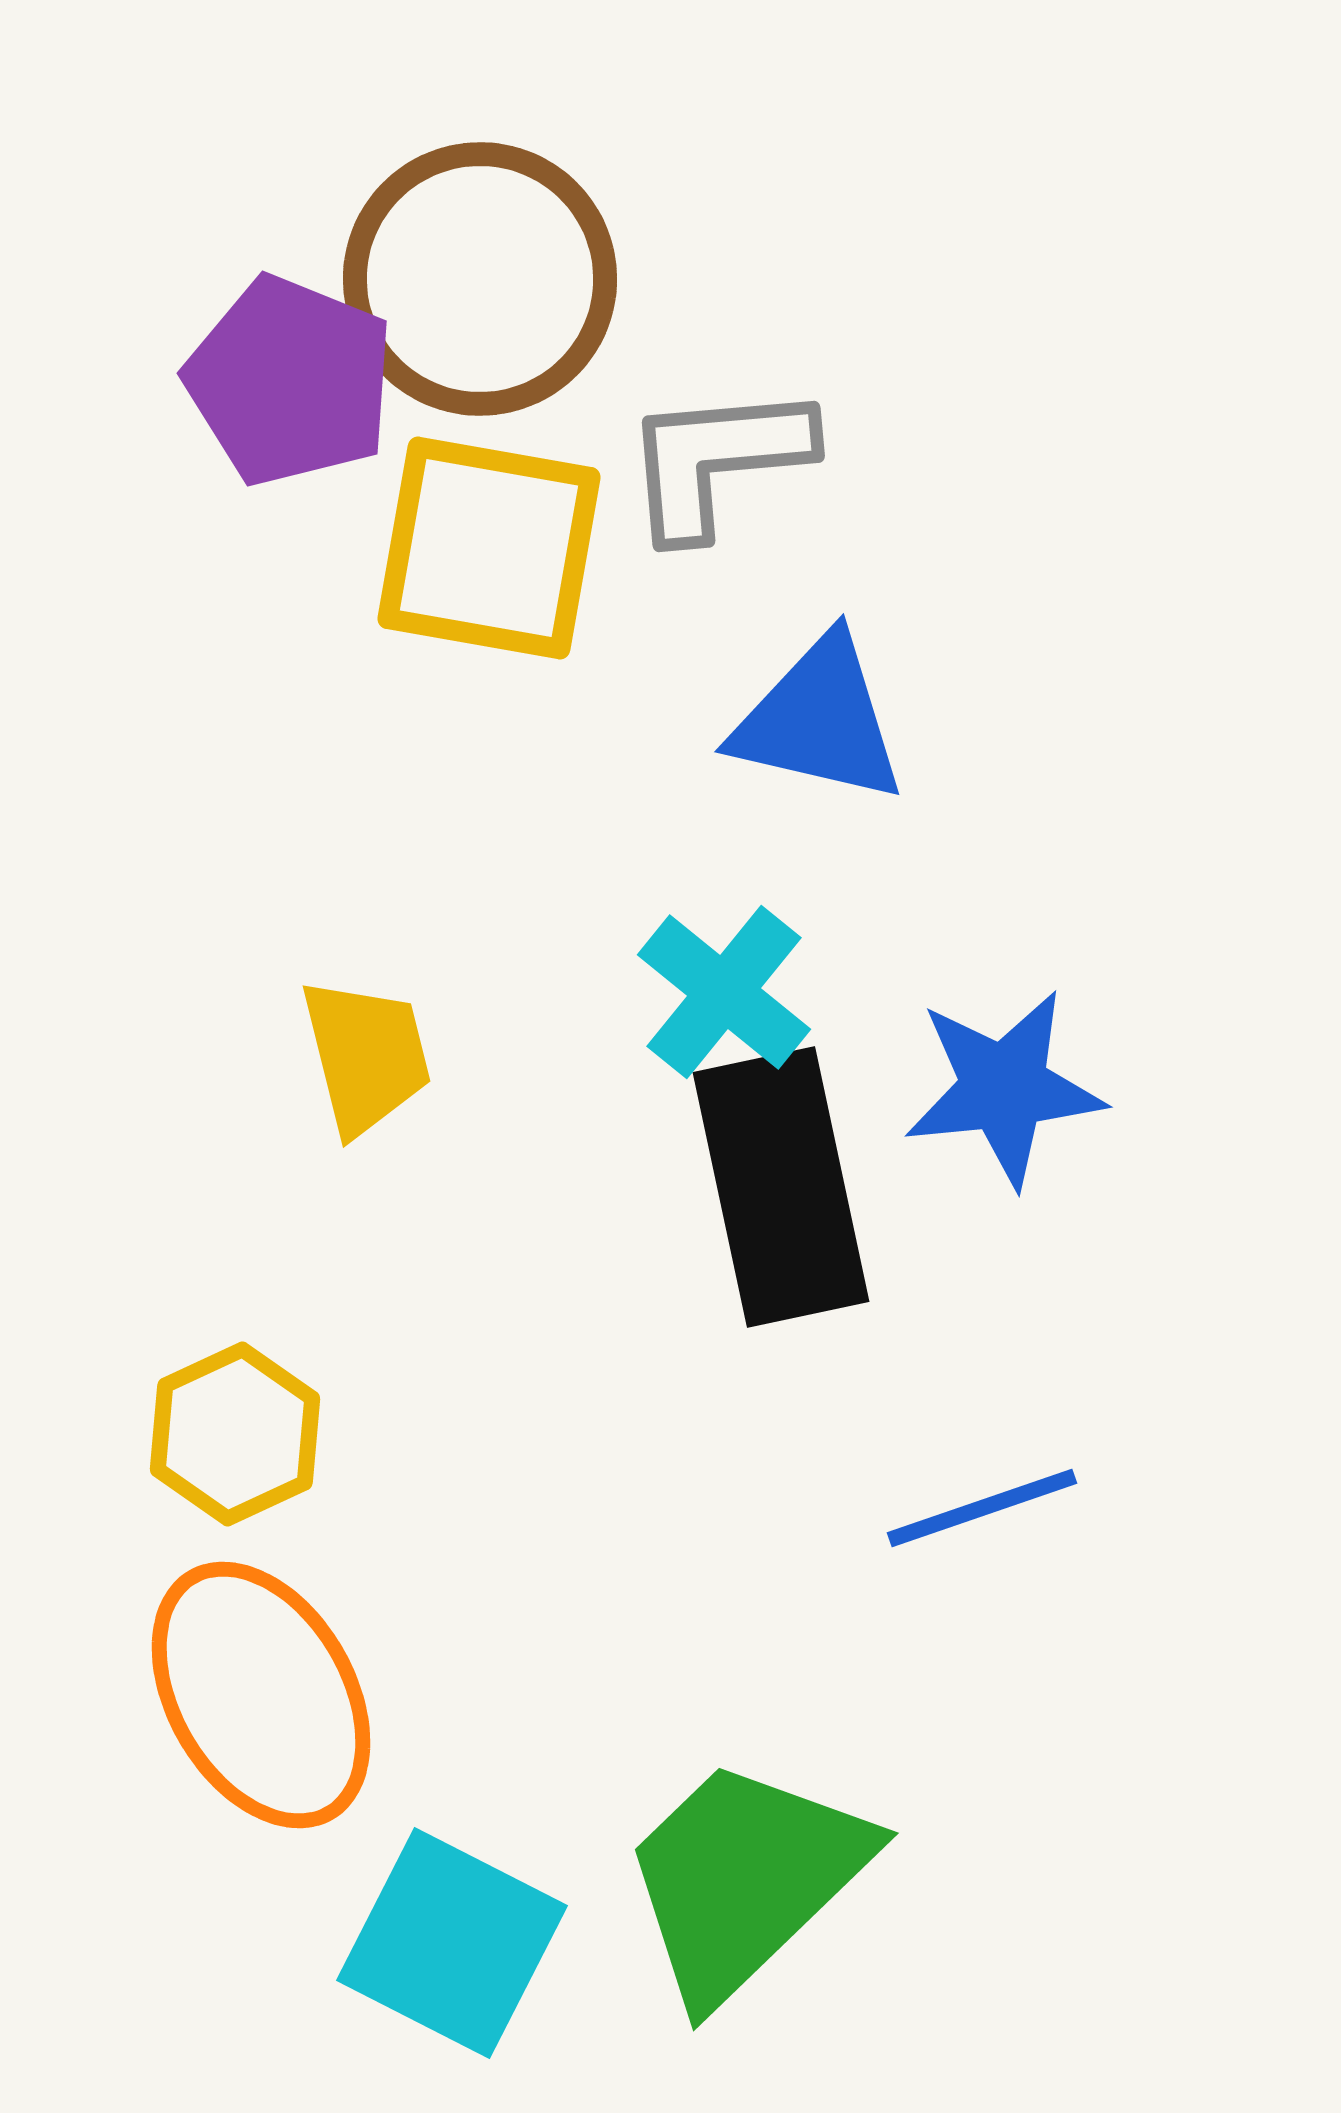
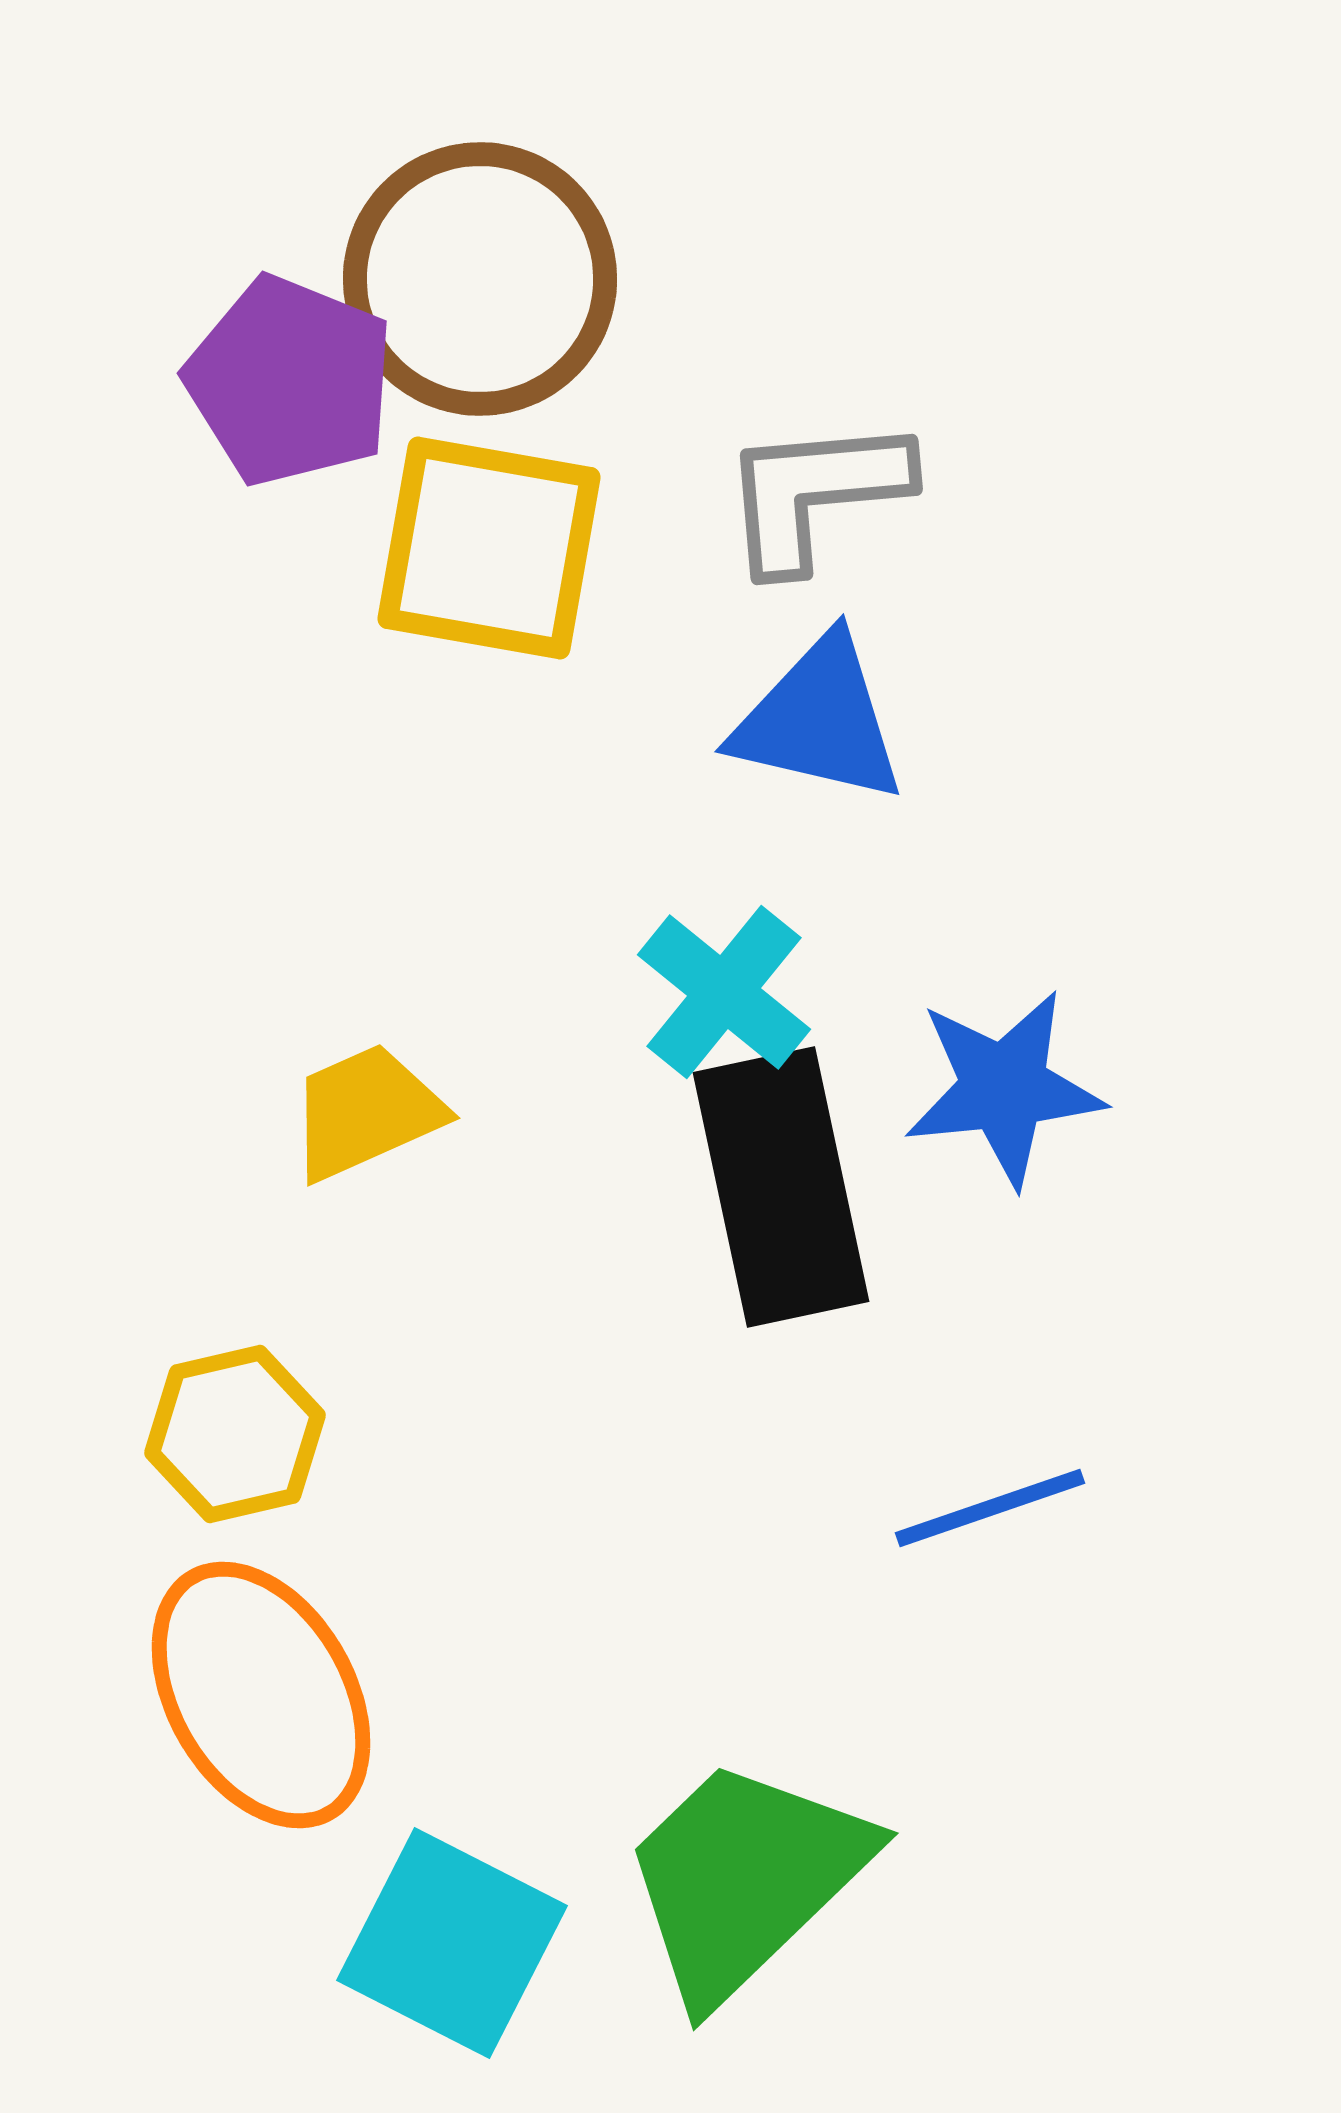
gray L-shape: moved 98 px right, 33 px down
yellow trapezoid: moved 56 px down; rotated 100 degrees counterclockwise
yellow hexagon: rotated 12 degrees clockwise
blue line: moved 8 px right
